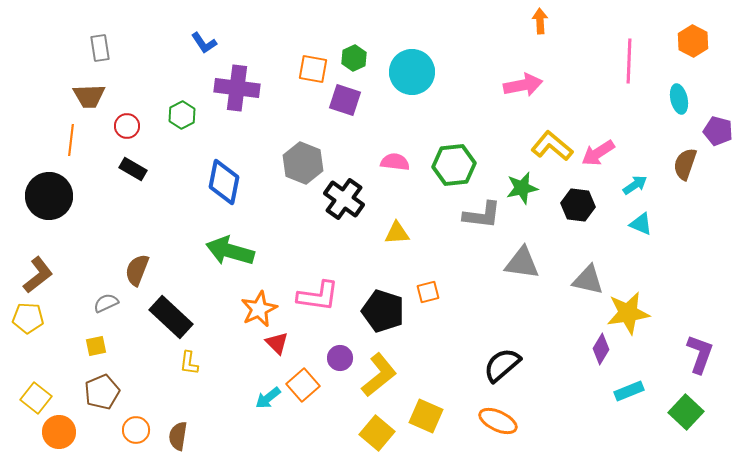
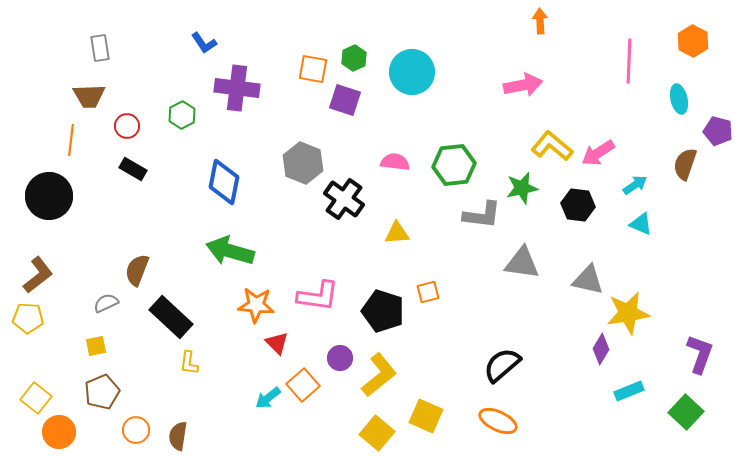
orange star at (259, 309): moved 3 px left, 4 px up; rotated 30 degrees clockwise
